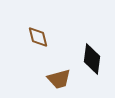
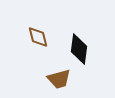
black diamond: moved 13 px left, 10 px up
